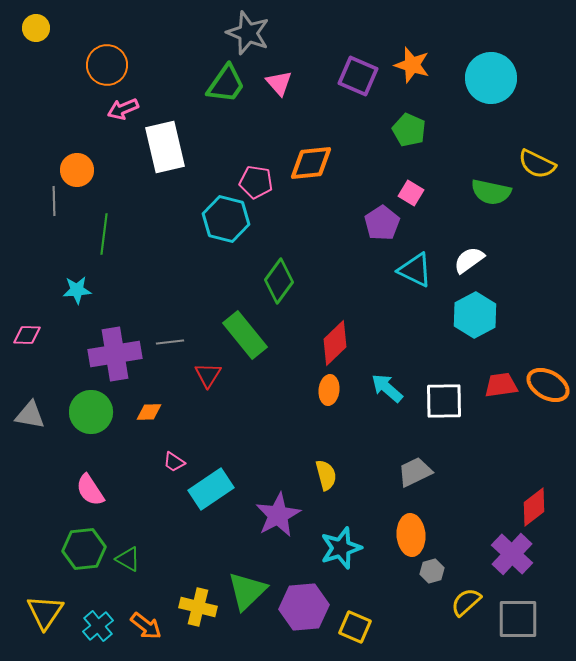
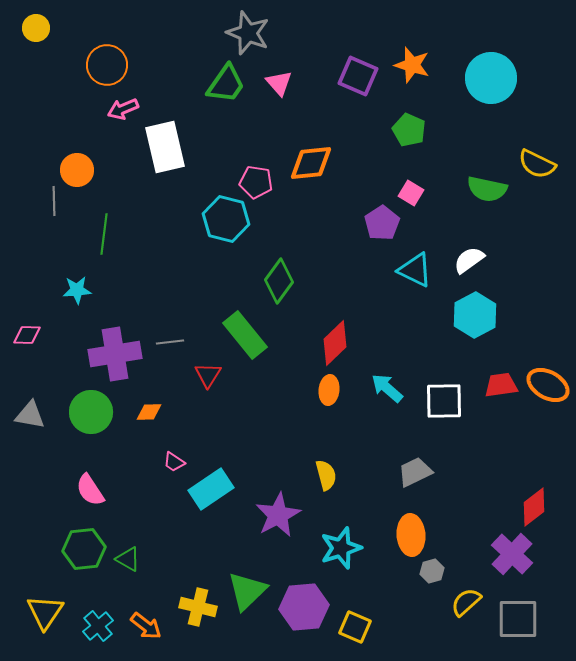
green semicircle at (491, 192): moved 4 px left, 3 px up
